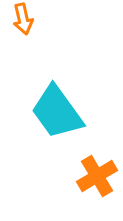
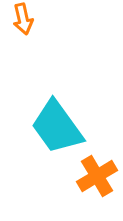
cyan trapezoid: moved 15 px down
